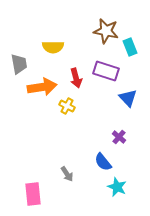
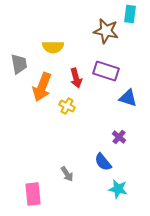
cyan rectangle: moved 33 px up; rotated 30 degrees clockwise
orange arrow: rotated 120 degrees clockwise
blue triangle: rotated 30 degrees counterclockwise
cyan star: moved 1 px right, 2 px down; rotated 12 degrees counterclockwise
